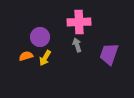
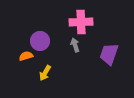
pink cross: moved 2 px right
purple circle: moved 4 px down
gray arrow: moved 2 px left
yellow arrow: moved 15 px down
